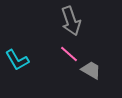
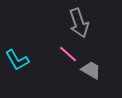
gray arrow: moved 8 px right, 2 px down
pink line: moved 1 px left
